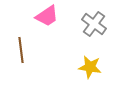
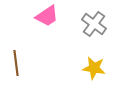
brown line: moved 5 px left, 13 px down
yellow star: moved 4 px right, 1 px down
